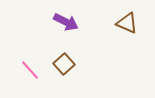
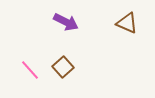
brown square: moved 1 px left, 3 px down
